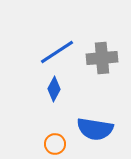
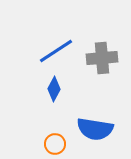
blue line: moved 1 px left, 1 px up
